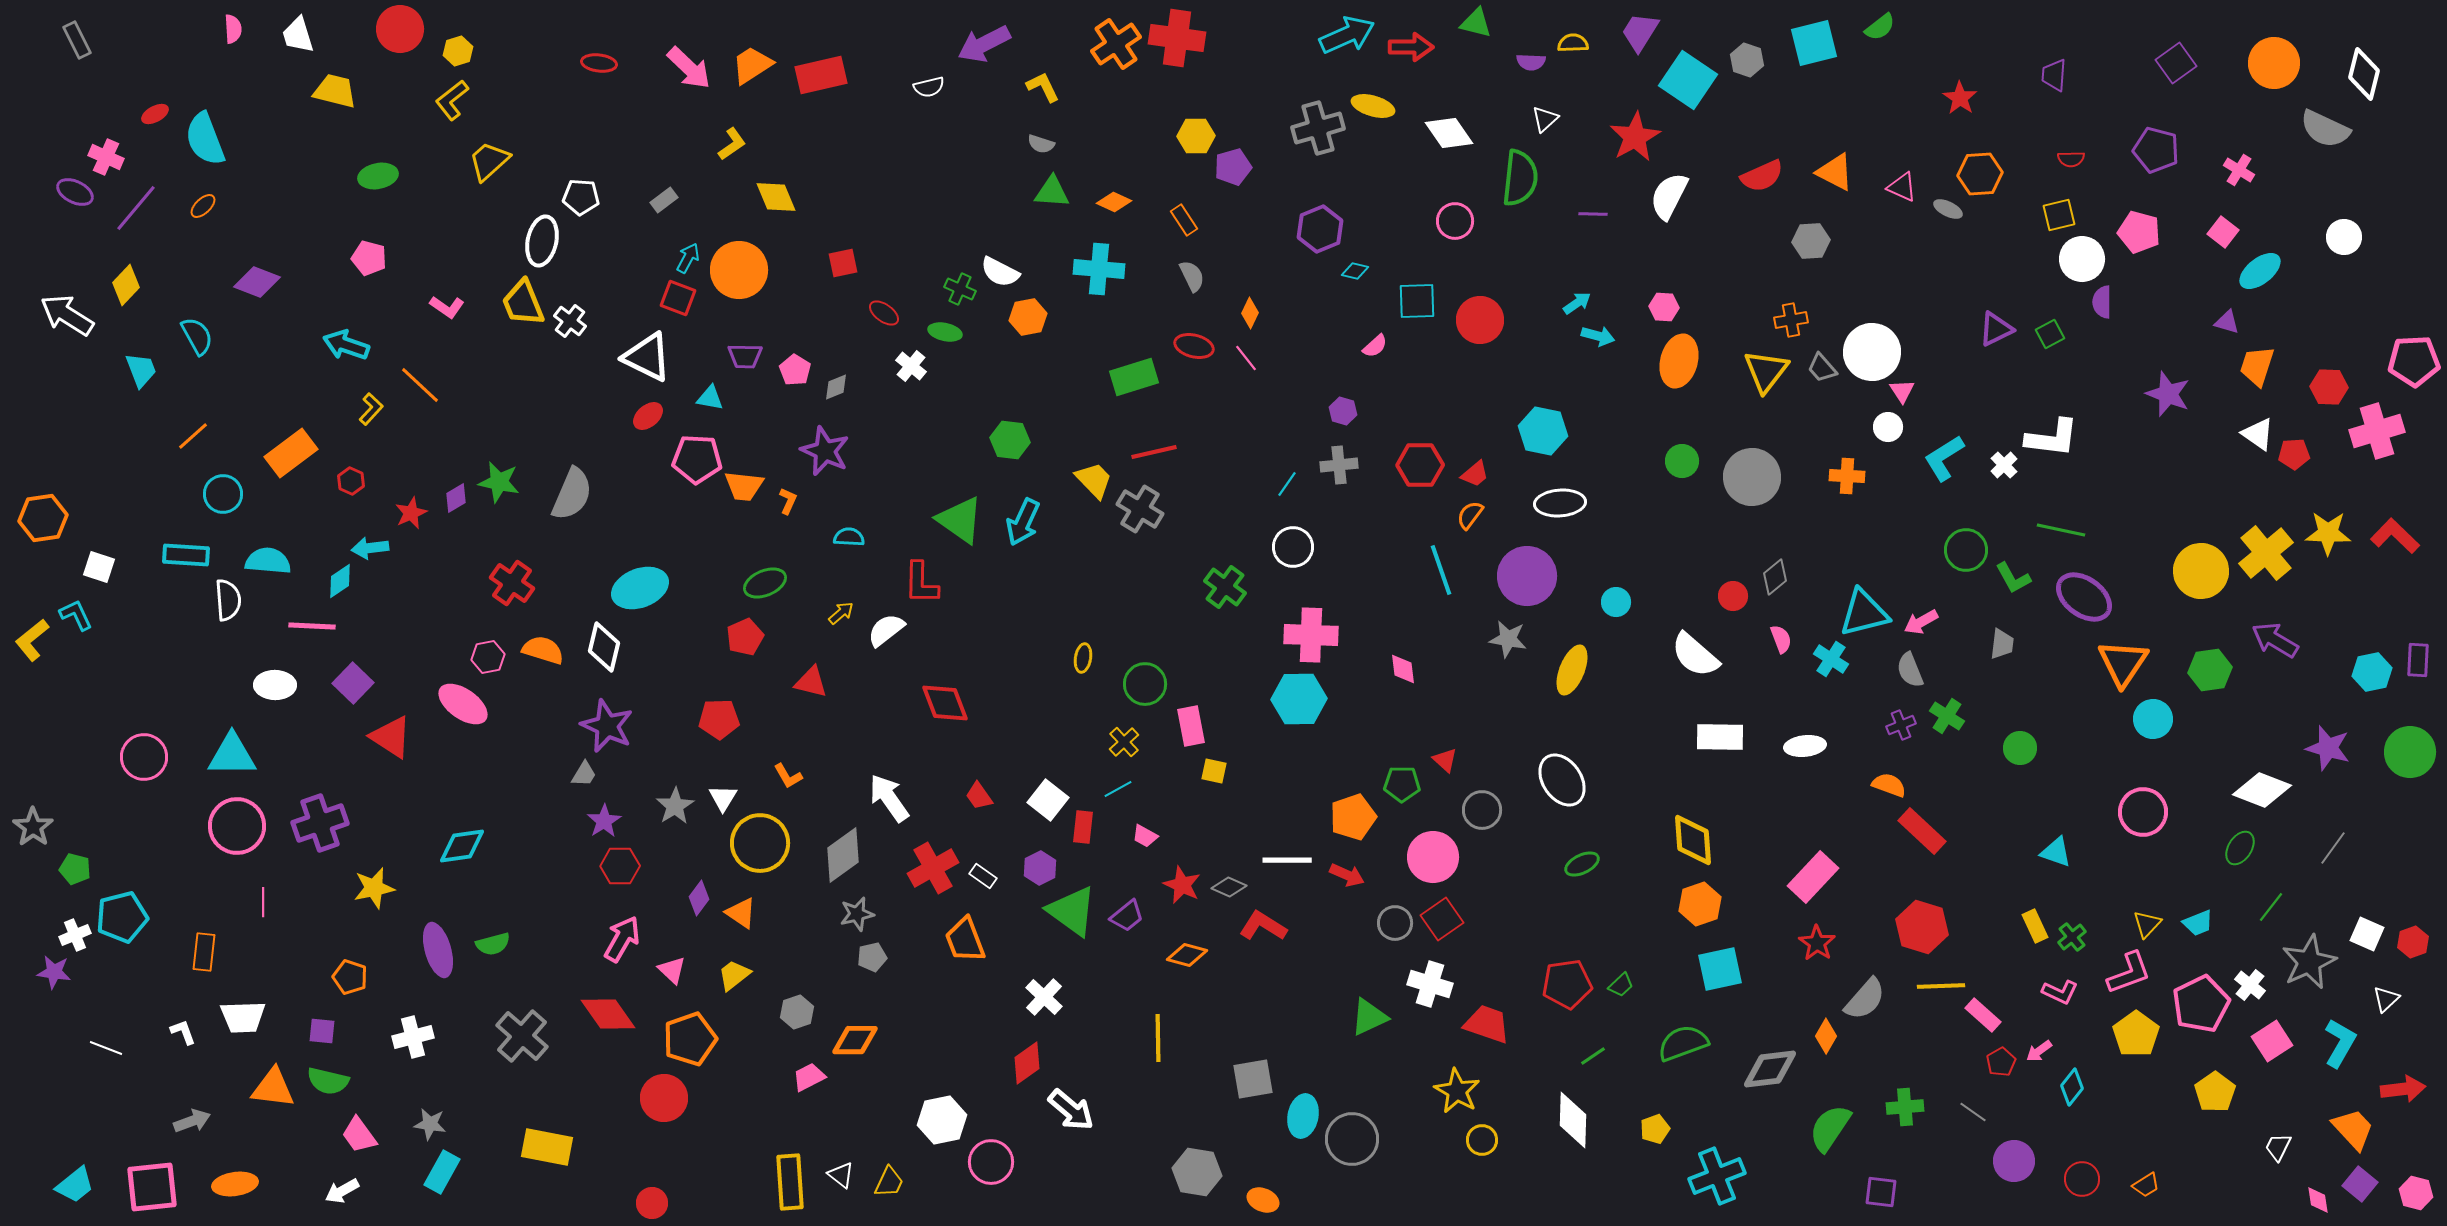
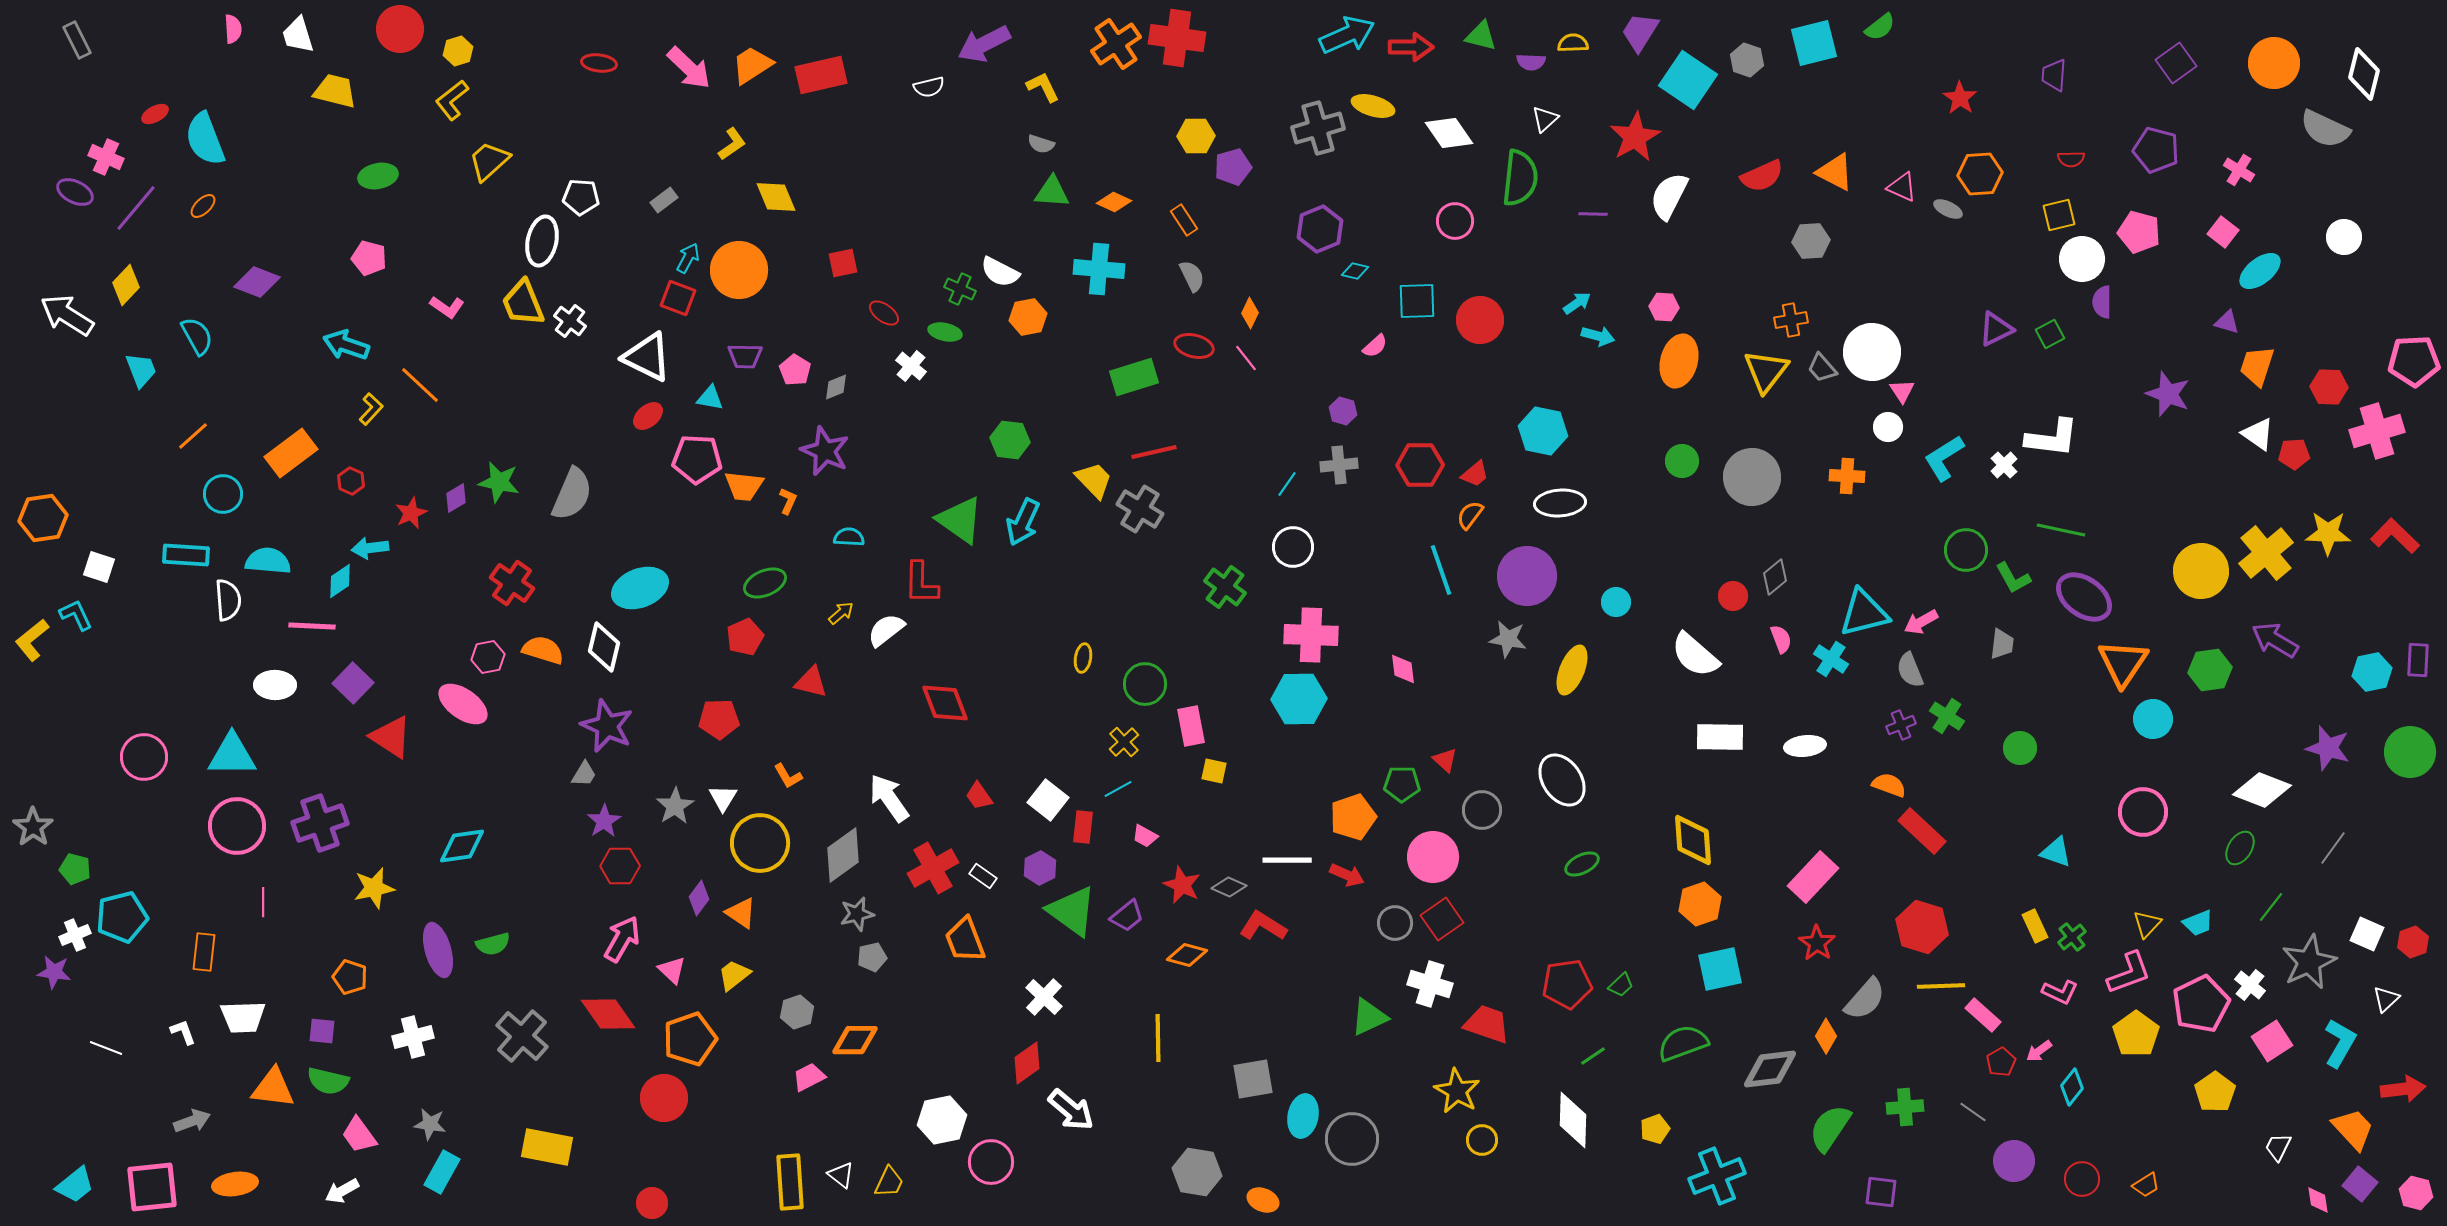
green triangle at (1476, 23): moved 5 px right, 13 px down
